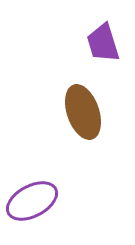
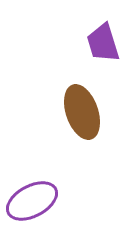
brown ellipse: moved 1 px left
